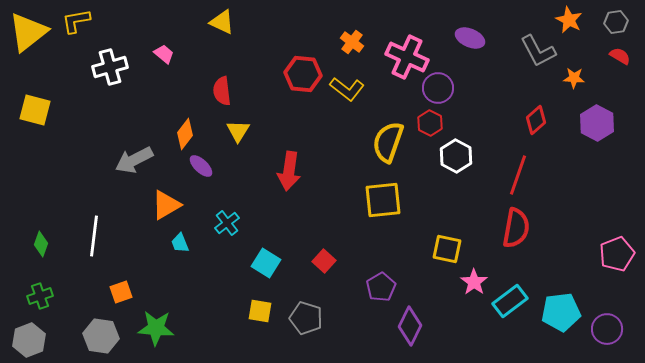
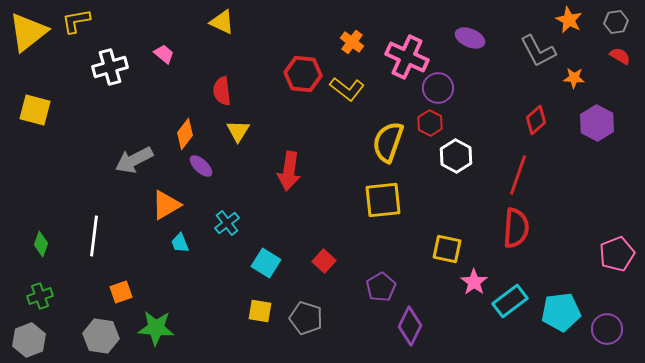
red semicircle at (516, 228): rotated 6 degrees counterclockwise
